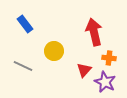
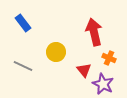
blue rectangle: moved 2 px left, 1 px up
yellow circle: moved 2 px right, 1 px down
orange cross: rotated 16 degrees clockwise
red triangle: rotated 21 degrees counterclockwise
purple star: moved 2 px left, 2 px down
